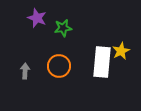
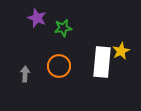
gray arrow: moved 3 px down
